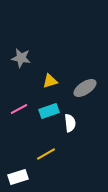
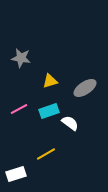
white semicircle: rotated 48 degrees counterclockwise
white rectangle: moved 2 px left, 3 px up
